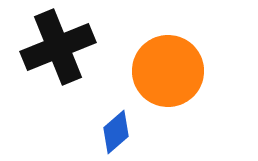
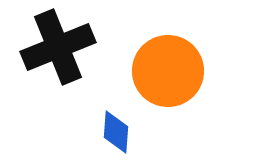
blue diamond: rotated 45 degrees counterclockwise
